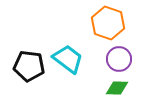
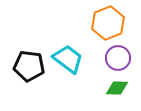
orange hexagon: rotated 20 degrees clockwise
purple circle: moved 1 px left, 1 px up
